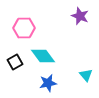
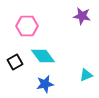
purple star: moved 2 px right; rotated 12 degrees counterclockwise
pink hexagon: moved 3 px right, 2 px up
cyan triangle: rotated 48 degrees clockwise
blue star: moved 3 px left, 1 px down
